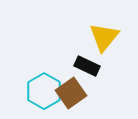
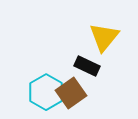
cyan hexagon: moved 2 px right, 1 px down
